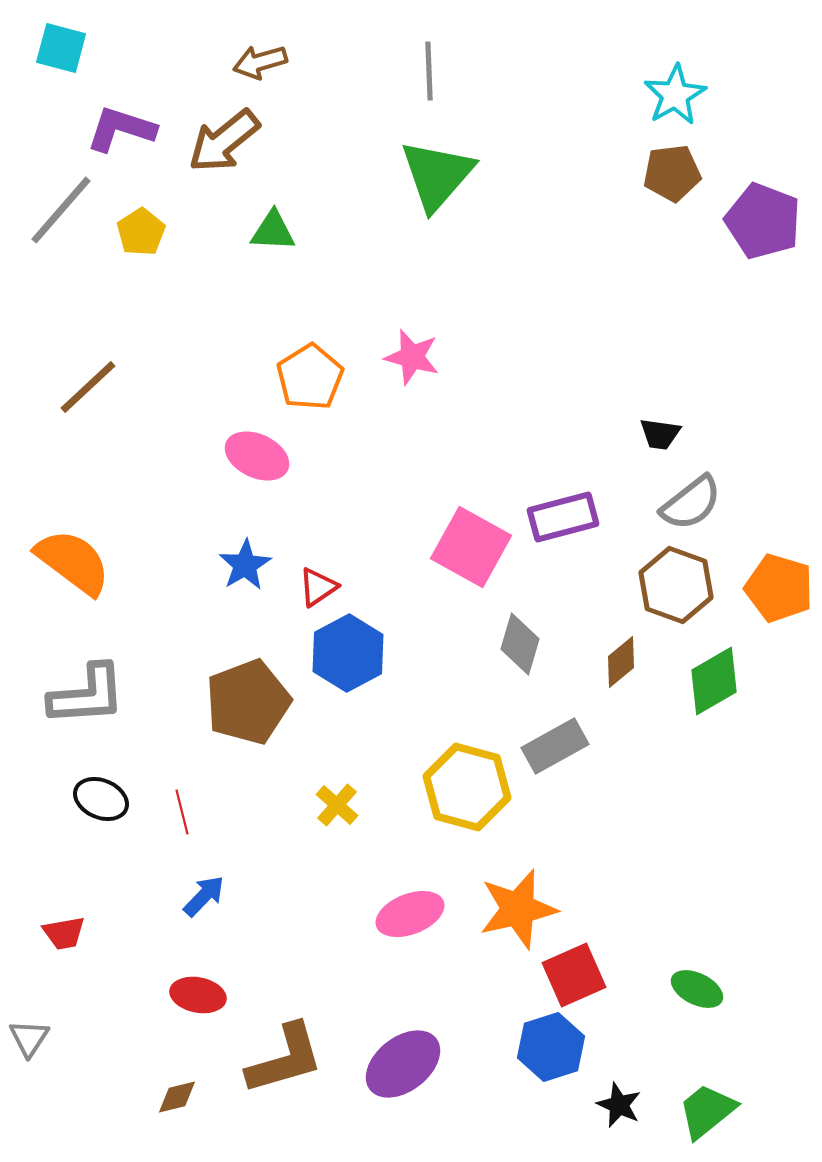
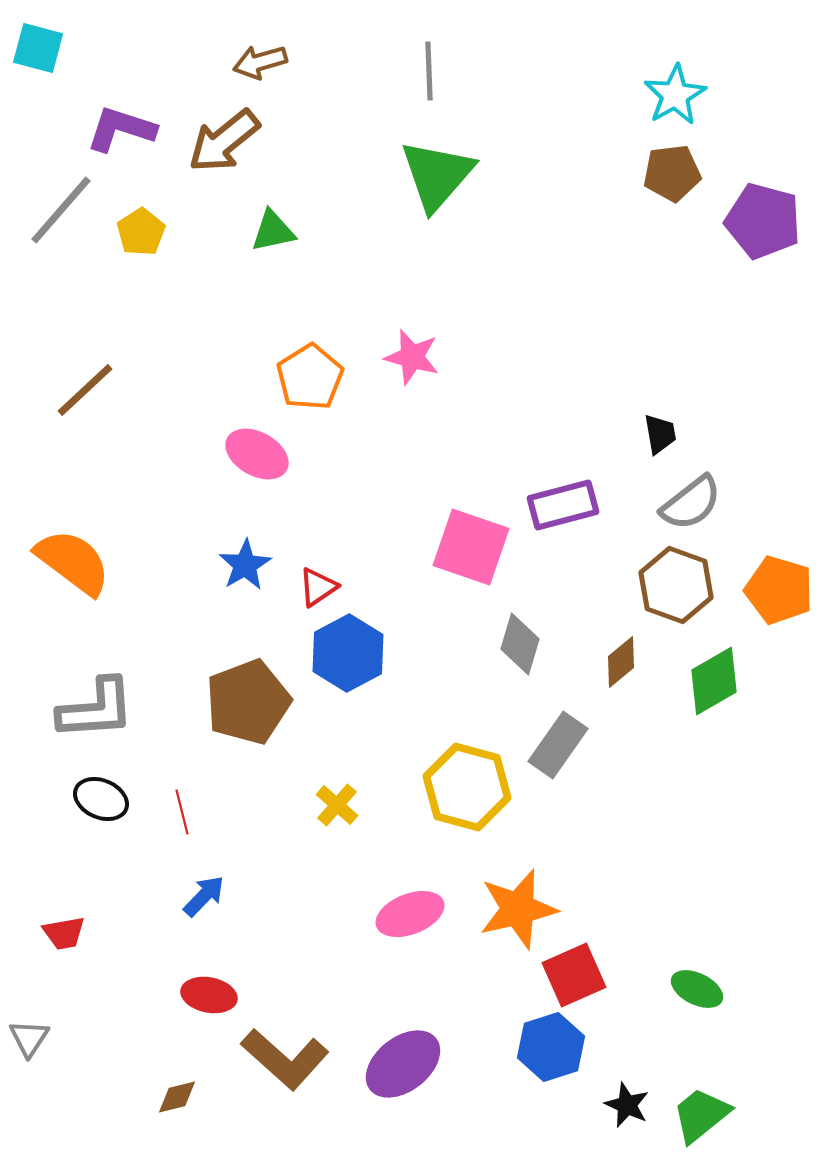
cyan square at (61, 48): moved 23 px left
purple pentagon at (763, 221): rotated 6 degrees counterclockwise
green triangle at (273, 231): rotated 15 degrees counterclockwise
brown line at (88, 387): moved 3 px left, 3 px down
black trapezoid at (660, 434): rotated 108 degrees counterclockwise
pink ellipse at (257, 456): moved 2 px up; rotated 4 degrees clockwise
purple rectangle at (563, 517): moved 12 px up
pink square at (471, 547): rotated 10 degrees counterclockwise
orange pentagon at (779, 588): moved 2 px down
gray L-shape at (87, 695): moved 9 px right, 14 px down
gray rectangle at (555, 746): moved 3 px right, 1 px up; rotated 26 degrees counterclockwise
red ellipse at (198, 995): moved 11 px right
brown L-shape at (285, 1059): rotated 58 degrees clockwise
black star at (619, 1105): moved 8 px right
green trapezoid at (707, 1111): moved 6 px left, 4 px down
